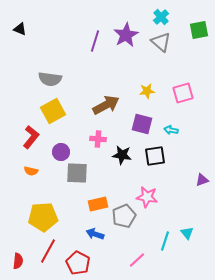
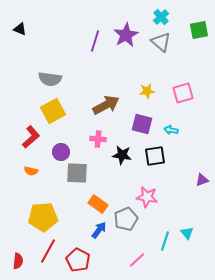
red L-shape: rotated 10 degrees clockwise
orange rectangle: rotated 48 degrees clockwise
gray pentagon: moved 2 px right, 3 px down
blue arrow: moved 4 px right, 4 px up; rotated 108 degrees clockwise
red pentagon: moved 3 px up
